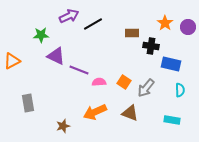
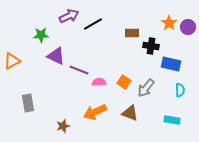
orange star: moved 4 px right
